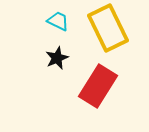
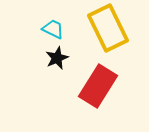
cyan trapezoid: moved 5 px left, 8 px down
